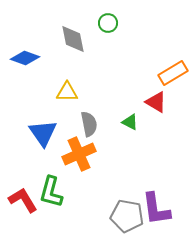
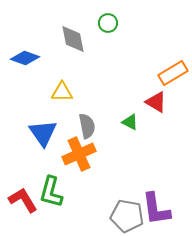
yellow triangle: moved 5 px left
gray semicircle: moved 2 px left, 2 px down
